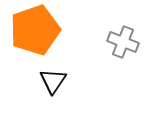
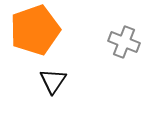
gray cross: moved 1 px right
